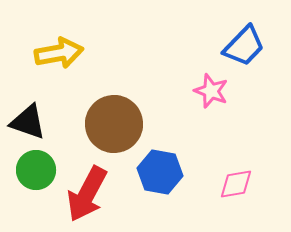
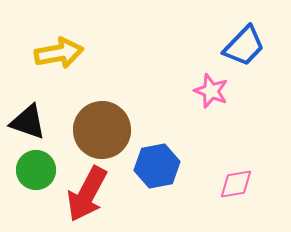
brown circle: moved 12 px left, 6 px down
blue hexagon: moved 3 px left, 6 px up; rotated 21 degrees counterclockwise
